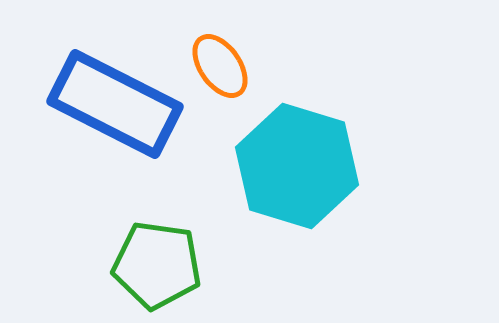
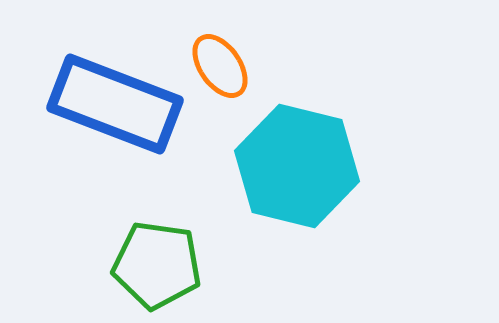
blue rectangle: rotated 6 degrees counterclockwise
cyan hexagon: rotated 3 degrees counterclockwise
